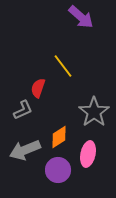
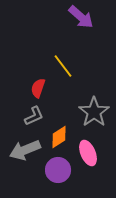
gray L-shape: moved 11 px right, 6 px down
pink ellipse: moved 1 px up; rotated 35 degrees counterclockwise
